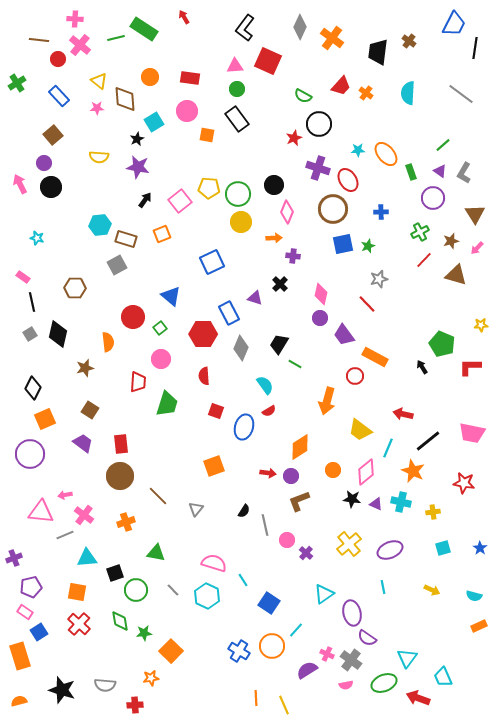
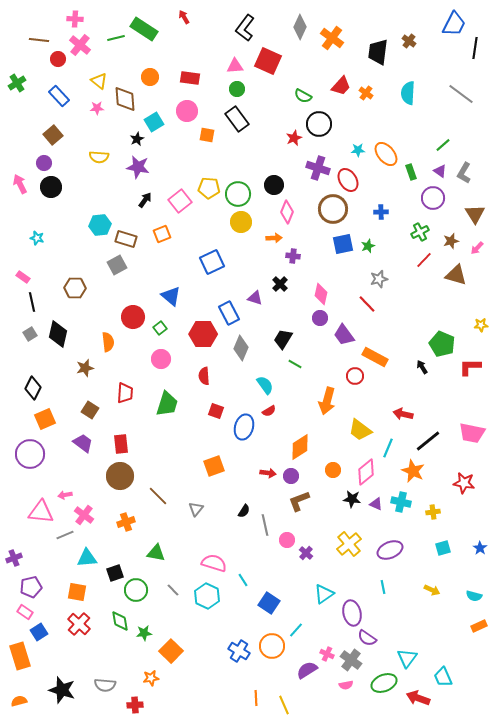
black trapezoid at (279, 344): moved 4 px right, 5 px up
red trapezoid at (138, 382): moved 13 px left, 11 px down
